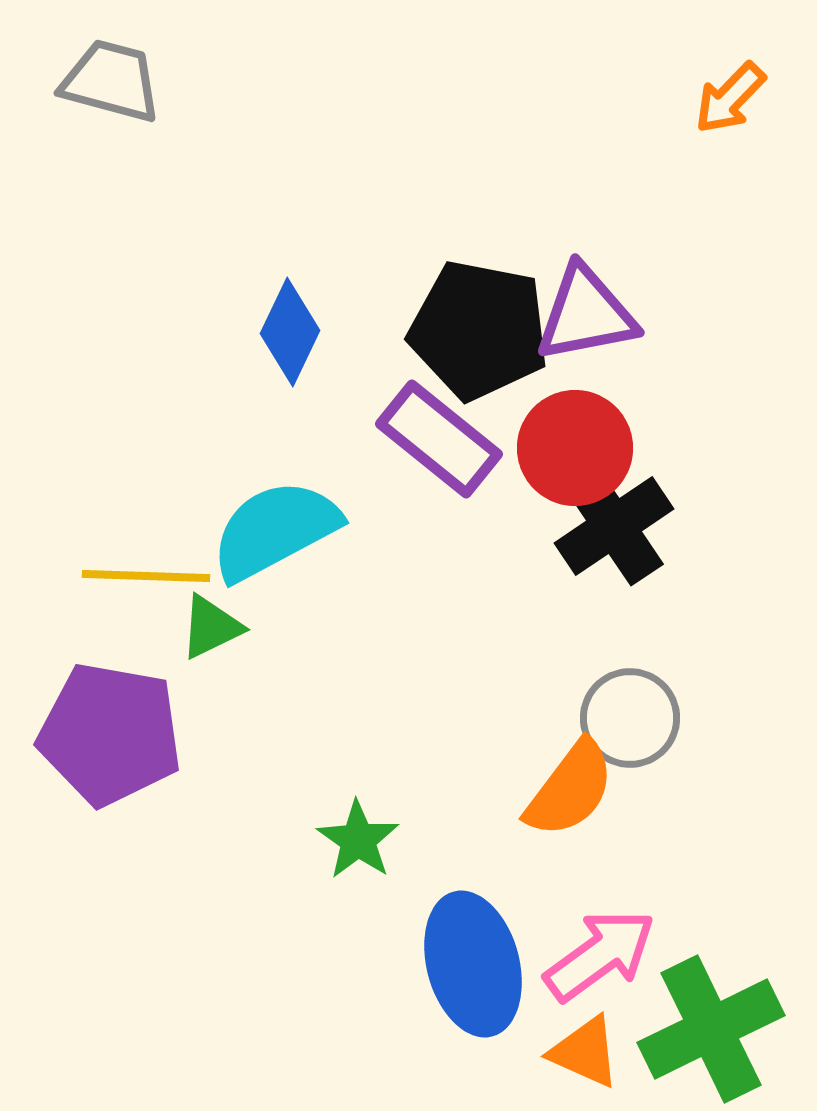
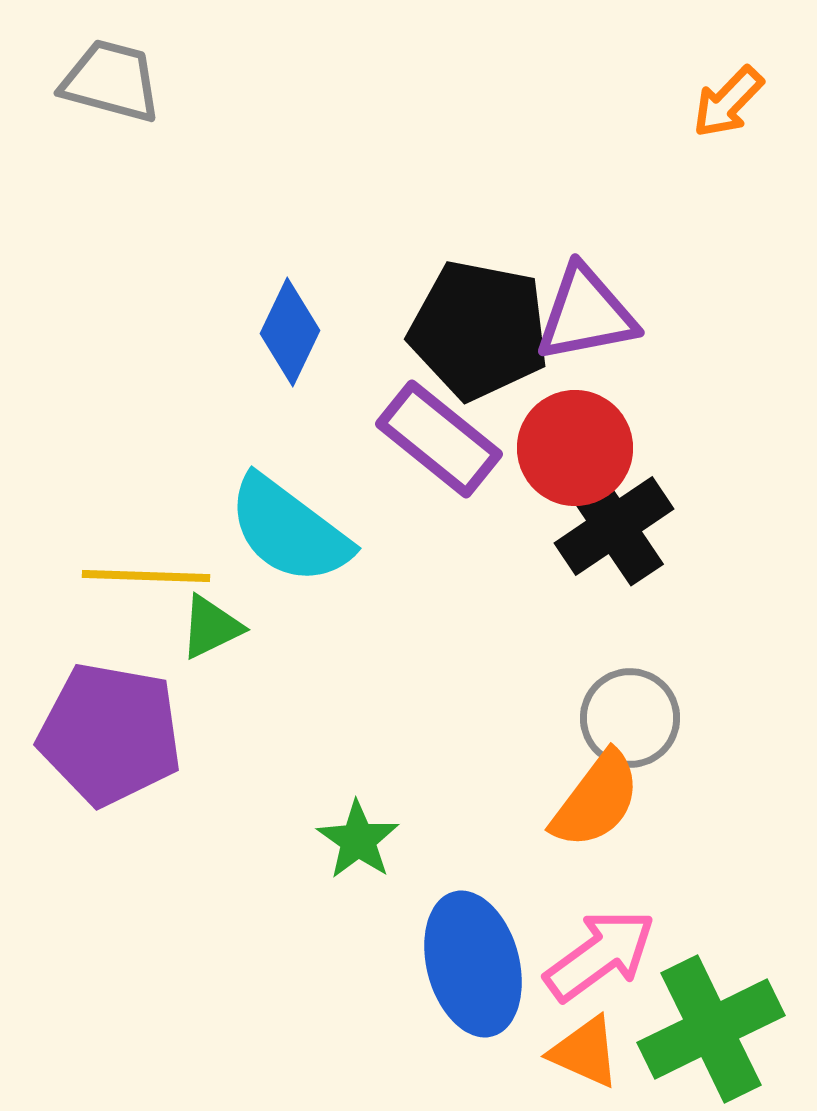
orange arrow: moved 2 px left, 4 px down
cyan semicircle: moved 14 px right; rotated 115 degrees counterclockwise
orange semicircle: moved 26 px right, 11 px down
